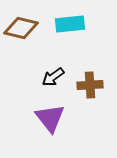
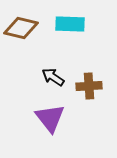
cyan rectangle: rotated 8 degrees clockwise
black arrow: rotated 70 degrees clockwise
brown cross: moved 1 px left, 1 px down
